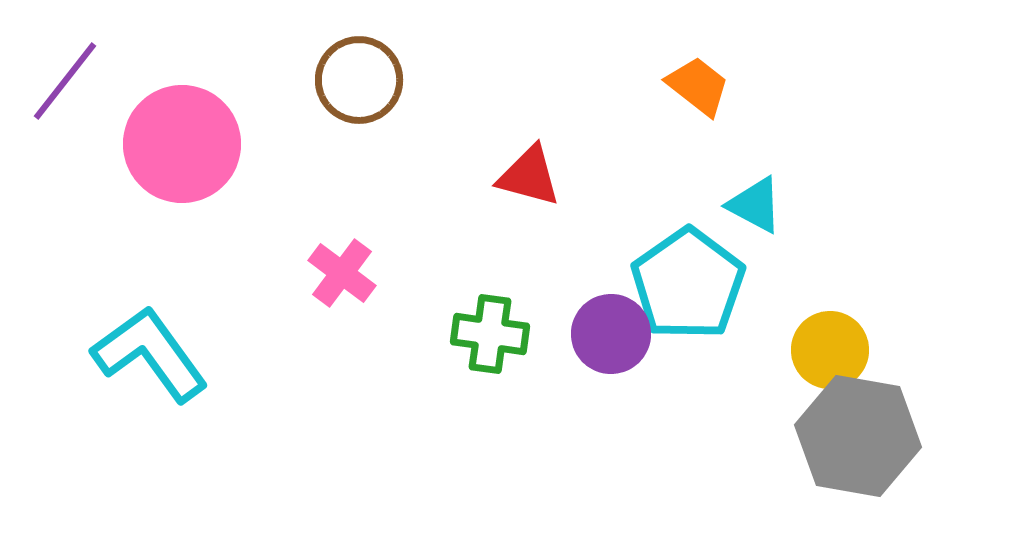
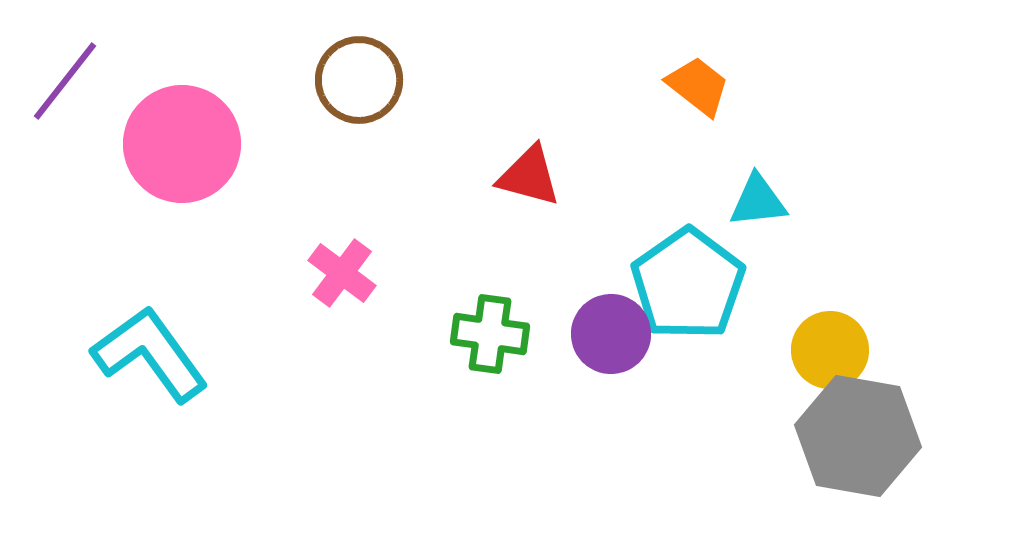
cyan triangle: moved 3 px right, 4 px up; rotated 34 degrees counterclockwise
